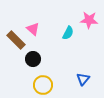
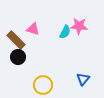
pink star: moved 10 px left, 6 px down
pink triangle: rotated 24 degrees counterclockwise
cyan semicircle: moved 3 px left, 1 px up
black circle: moved 15 px left, 2 px up
